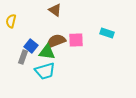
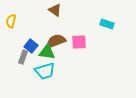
cyan rectangle: moved 9 px up
pink square: moved 3 px right, 2 px down
